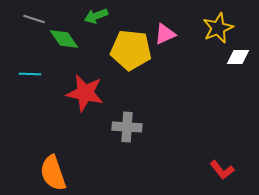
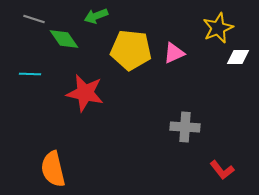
pink triangle: moved 9 px right, 19 px down
gray cross: moved 58 px right
orange semicircle: moved 4 px up; rotated 6 degrees clockwise
